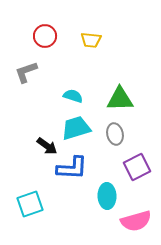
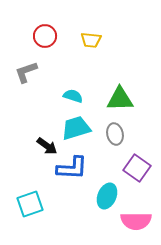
purple square: moved 1 px down; rotated 28 degrees counterclockwise
cyan ellipse: rotated 25 degrees clockwise
pink semicircle: rotated 16 degrees clockwise
